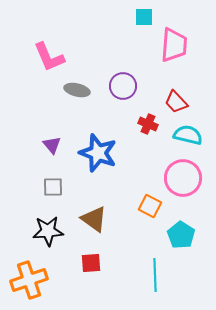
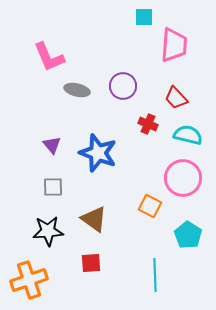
red trapezoid: moved 4 px up
cyan pentagon: moved 7 px right
